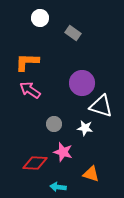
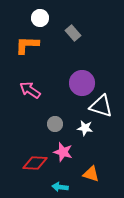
gray rectangle: rotated 14 degrees clockwise
orange L-shape: moved 17 px up
gray circle: moved 1 px right
cyan arrow: moved 2 px right
